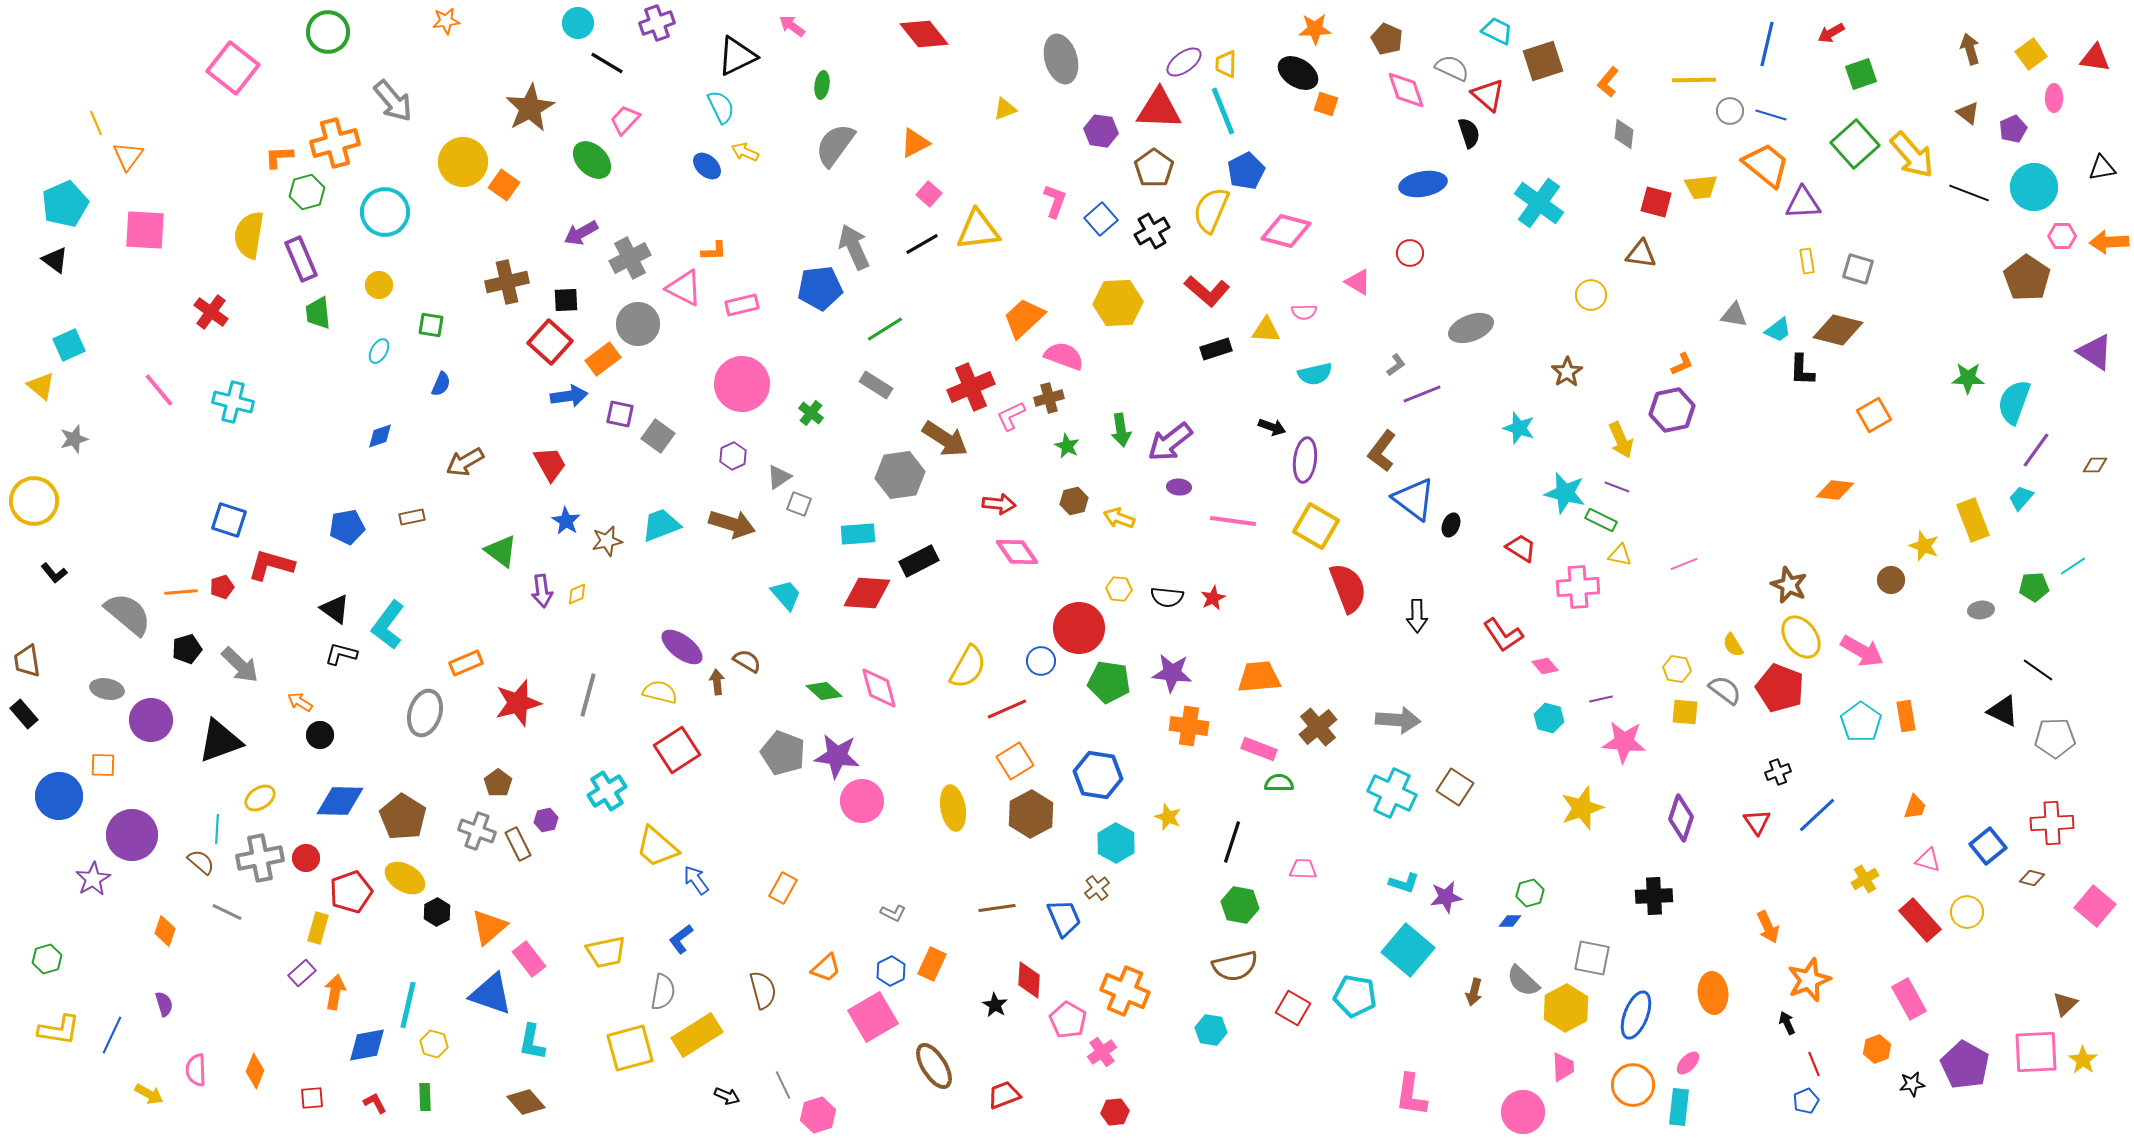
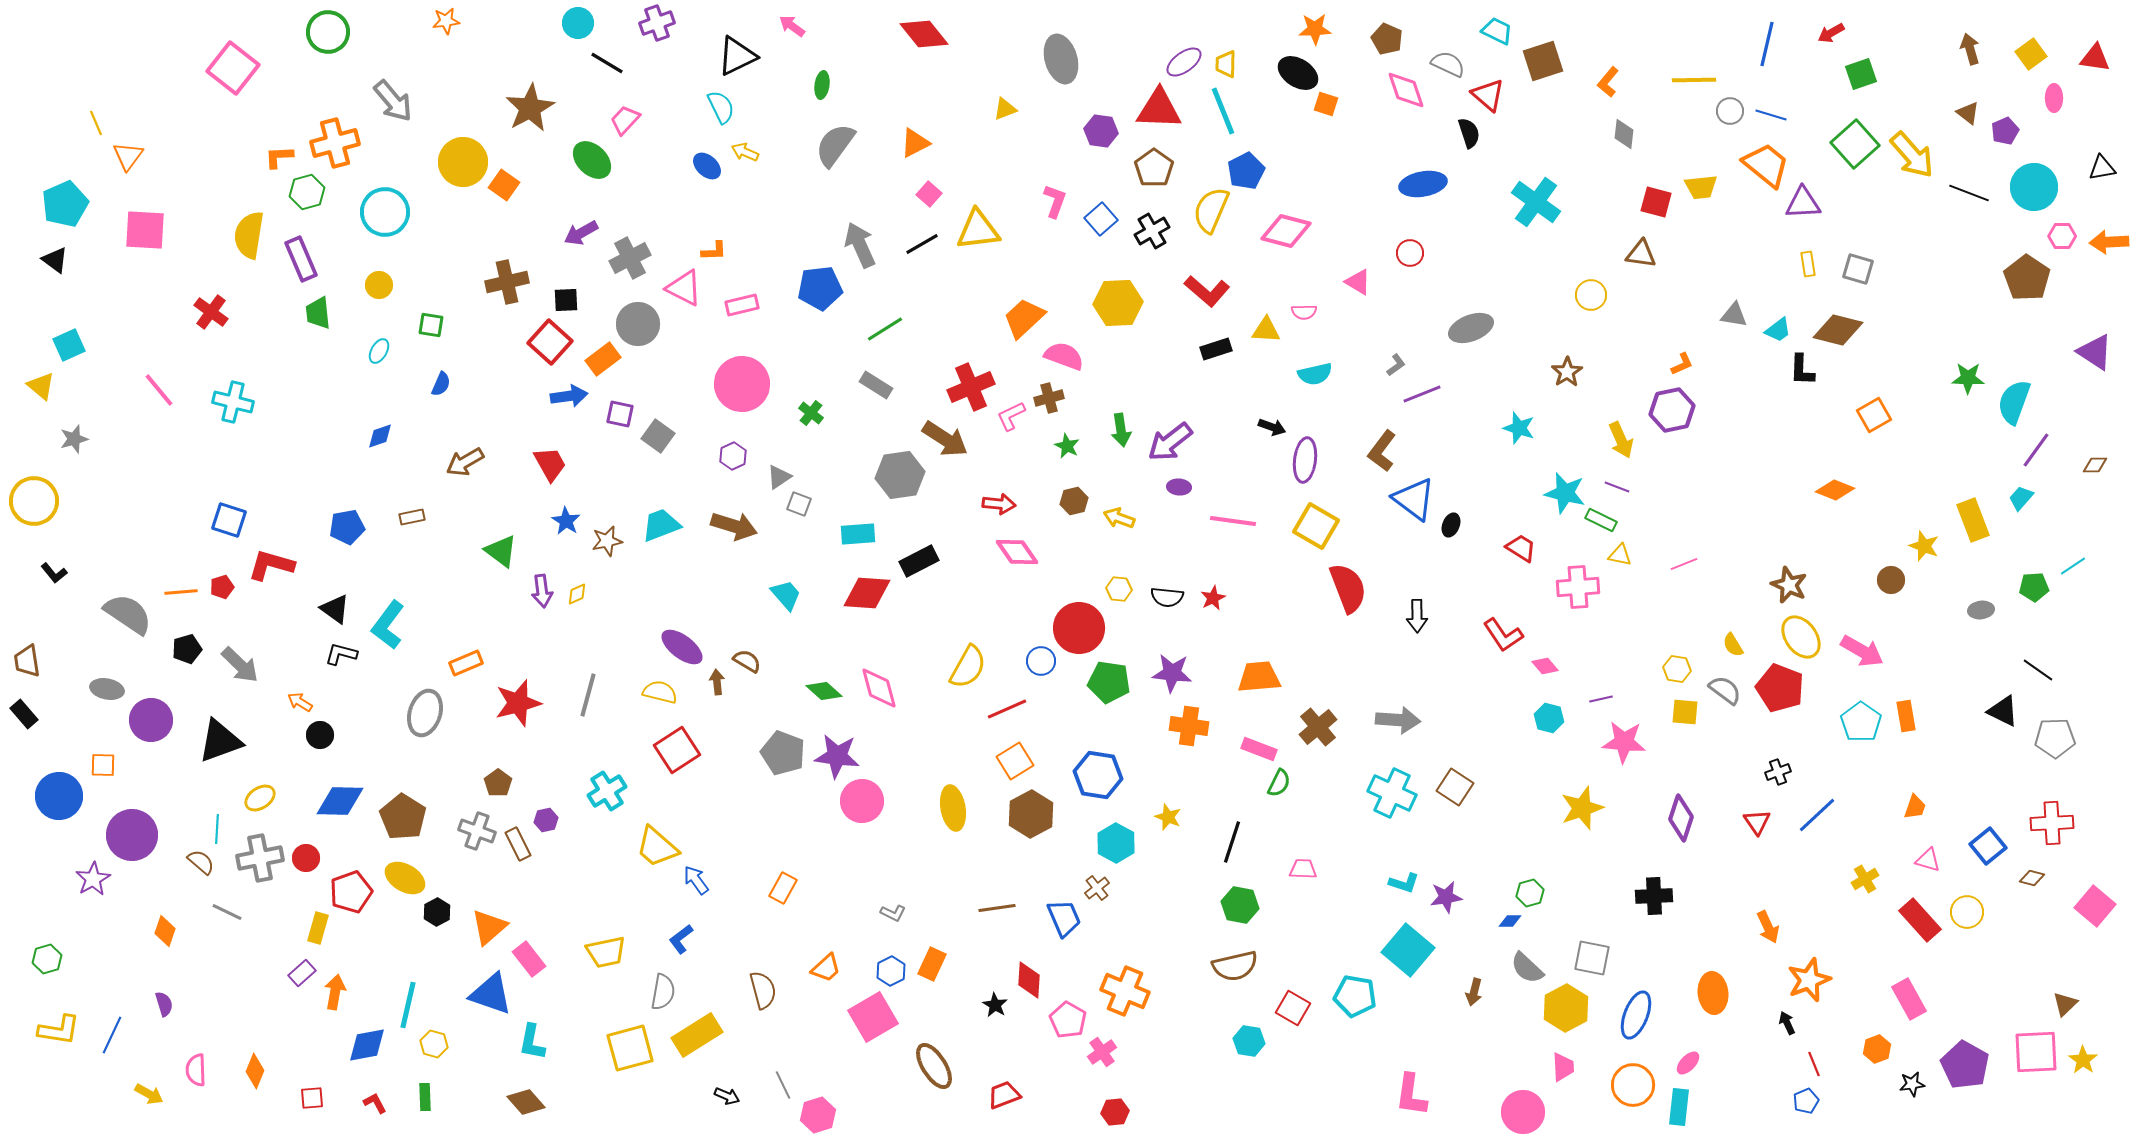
gray semicircle at (1452, 68): moved 4 px left, 4 px up
purple pentagon at (2013, 129): moved 8 px left, 2 px down
cyan cross at (1539, 203): moved 3 px left, 1 px up
gray arrow at (854, 247): moved 6 px right, 2 px up
yellow rectangle at (1807, 261): moved 1 px right, 3 px down
orange diamond at (1835, 490): rotated 15 degrees clockwise
brown arrow at (732, 524): moved 2 px right, 2 px down
gray semicircle at (128, 614): rotated 6 degrees counterclockwise
green semicircle at (1279, 783): rotated 116 degrees clockwise
gray semicircle at (1523, 981): moved 4 px right, 13 px up
cyan hexagon at (1211, 1030): moved 38 px right, 11 px down
